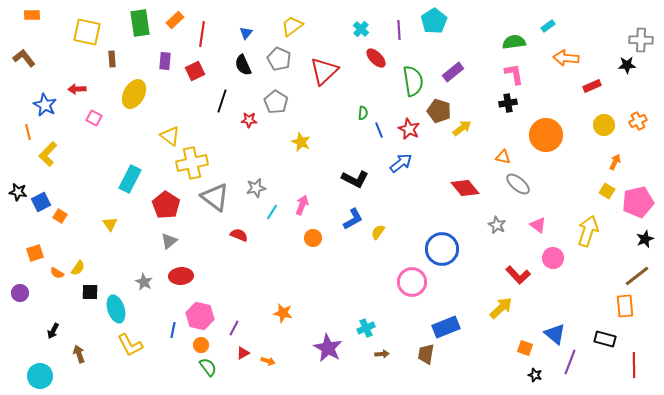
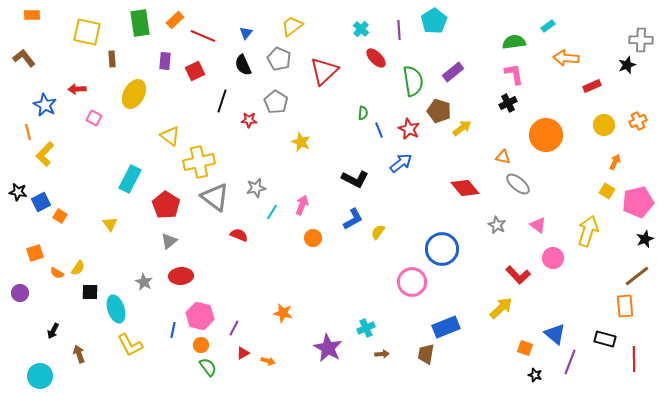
red line at (202, 34): moved 1 px right, 2 px down; rotated 75 degrees counterclockwise
black star at (627, 65): rotated 18 degrees counterclockwise
black cross at (508, 103): rotated 18 degrees counterclockwise
yellow L-shape at (48, 154): moved 3 px left
yellow cross at (192, 163): moved 7 px right, 1 px up
red line at (634, 365): moved 6 px up
